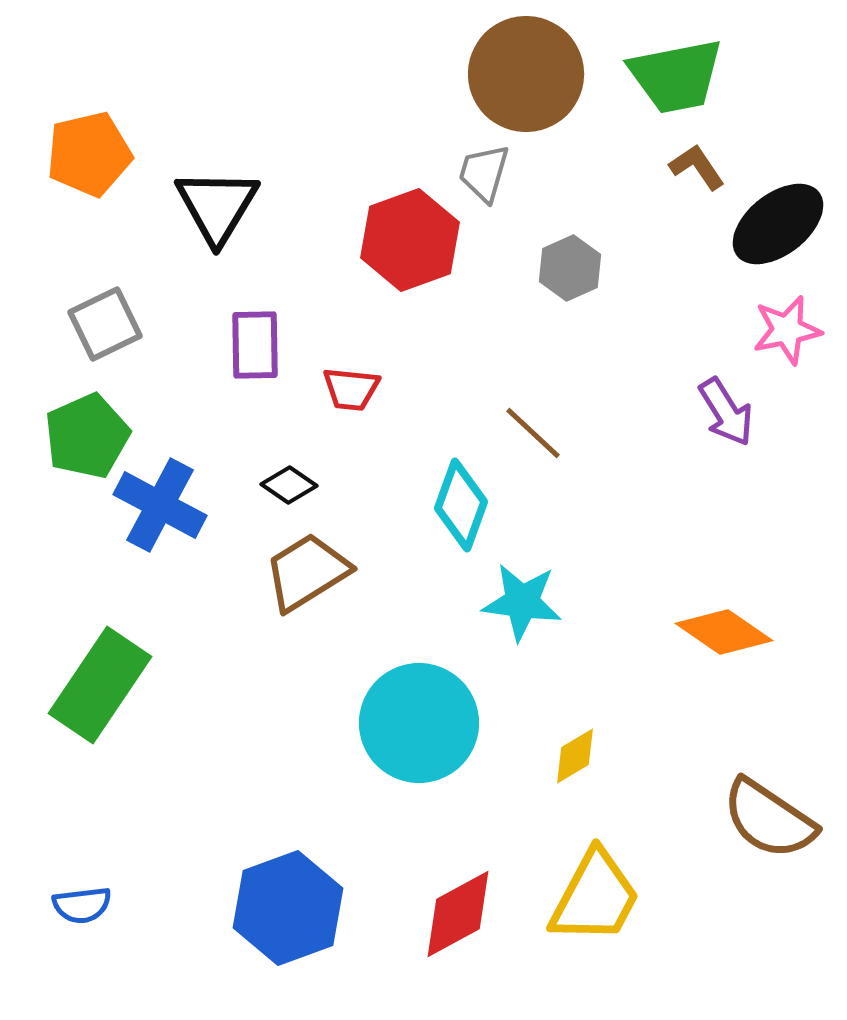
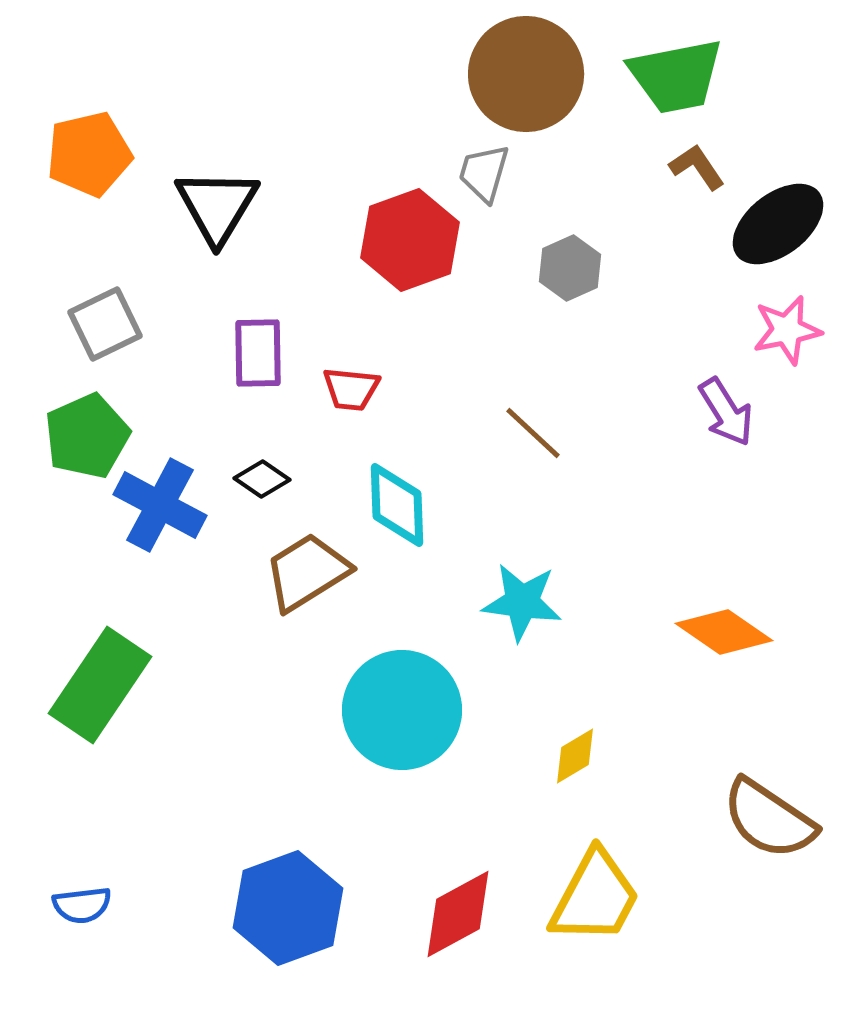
purple rectangle: moved 3 px right, 8 px down
black diamond: moved 27 px left, 6 px up
cyan diamond: moved 64 px left; rotated 22 degrees counterclockwise
cyan circle: moved 17 px left, 13 px up
